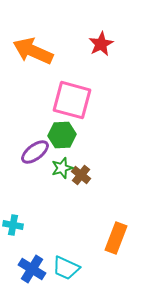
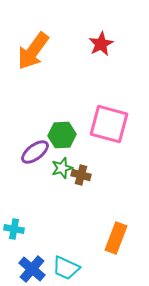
orange arrow: rotated 78 degrees counterclockwise
pink square: moved 37 px right, 24 px down
brown cross: rotated 24 degrees counterclockwise
cyan cross: moved 1 px right, 4 px down
blue cross: rotated 8 degrees clockwise
